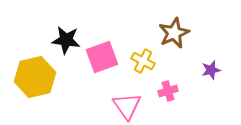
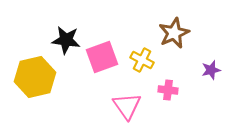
yellow cross: moved 1 px left, 1 px up
pink cross: moved 1 px up; rotated 24 degrees clockwise
